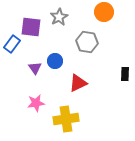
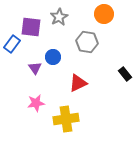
orange circle: moved 2 px down
blue circle: moved 2 px left, 4 px up
black rectangle: rotated 40 degrees counterclockwise
